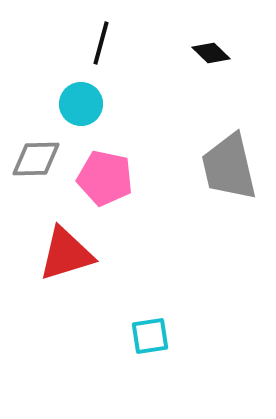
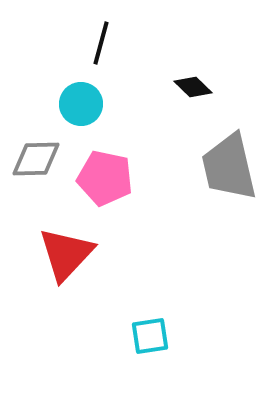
black diamond: moved 18 px left, 34 px down
red triangle: rotated 30 degrees counterclockwise
